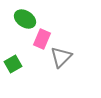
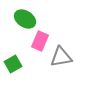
pink rectangle: moved 2 px left, 2 px down
gray triangle: rotated 35 degrees clockwise
